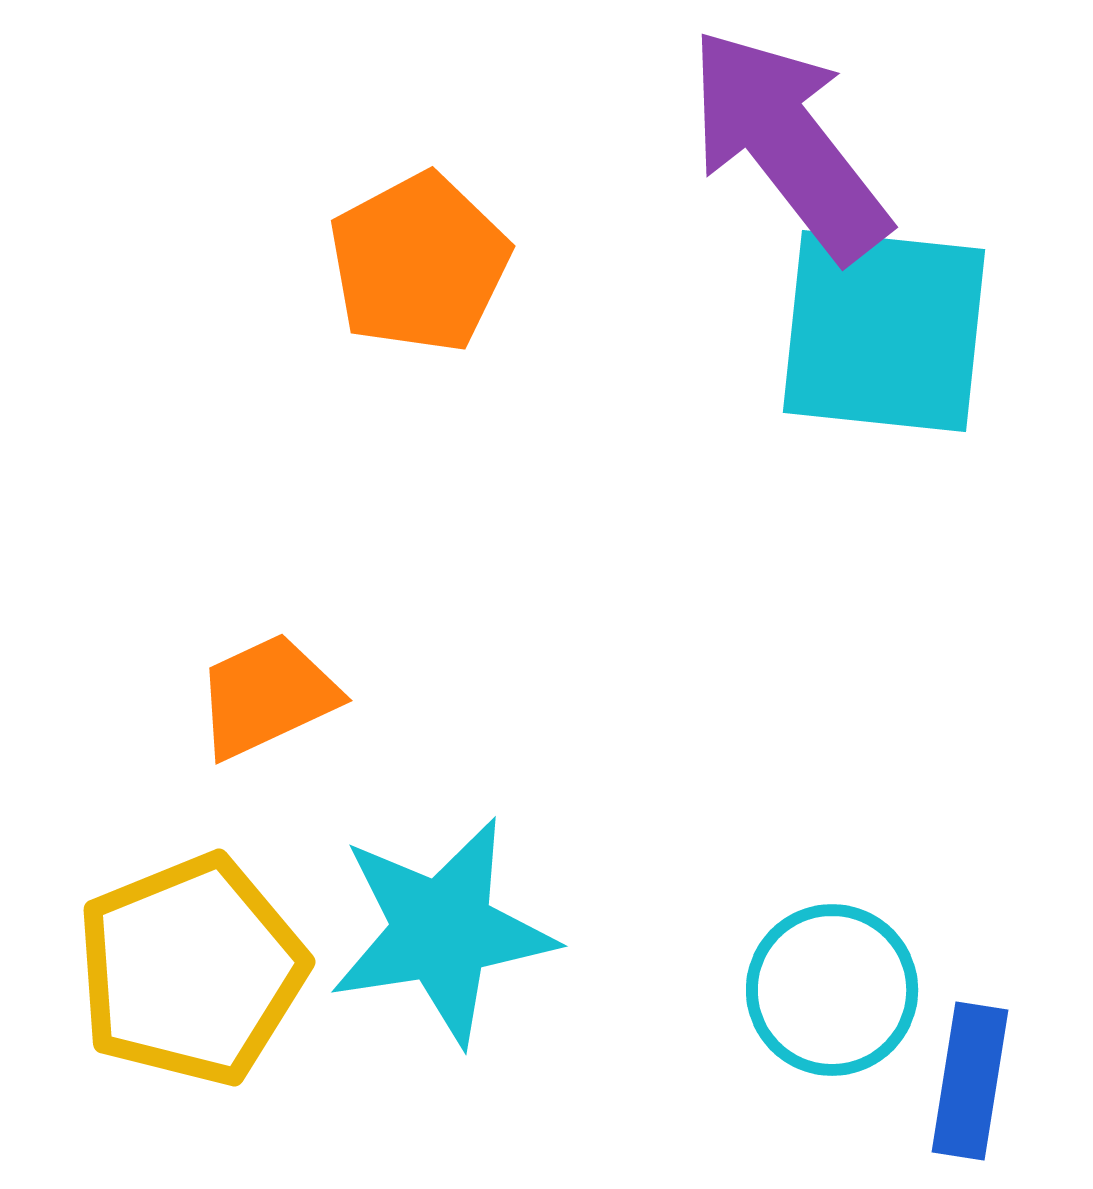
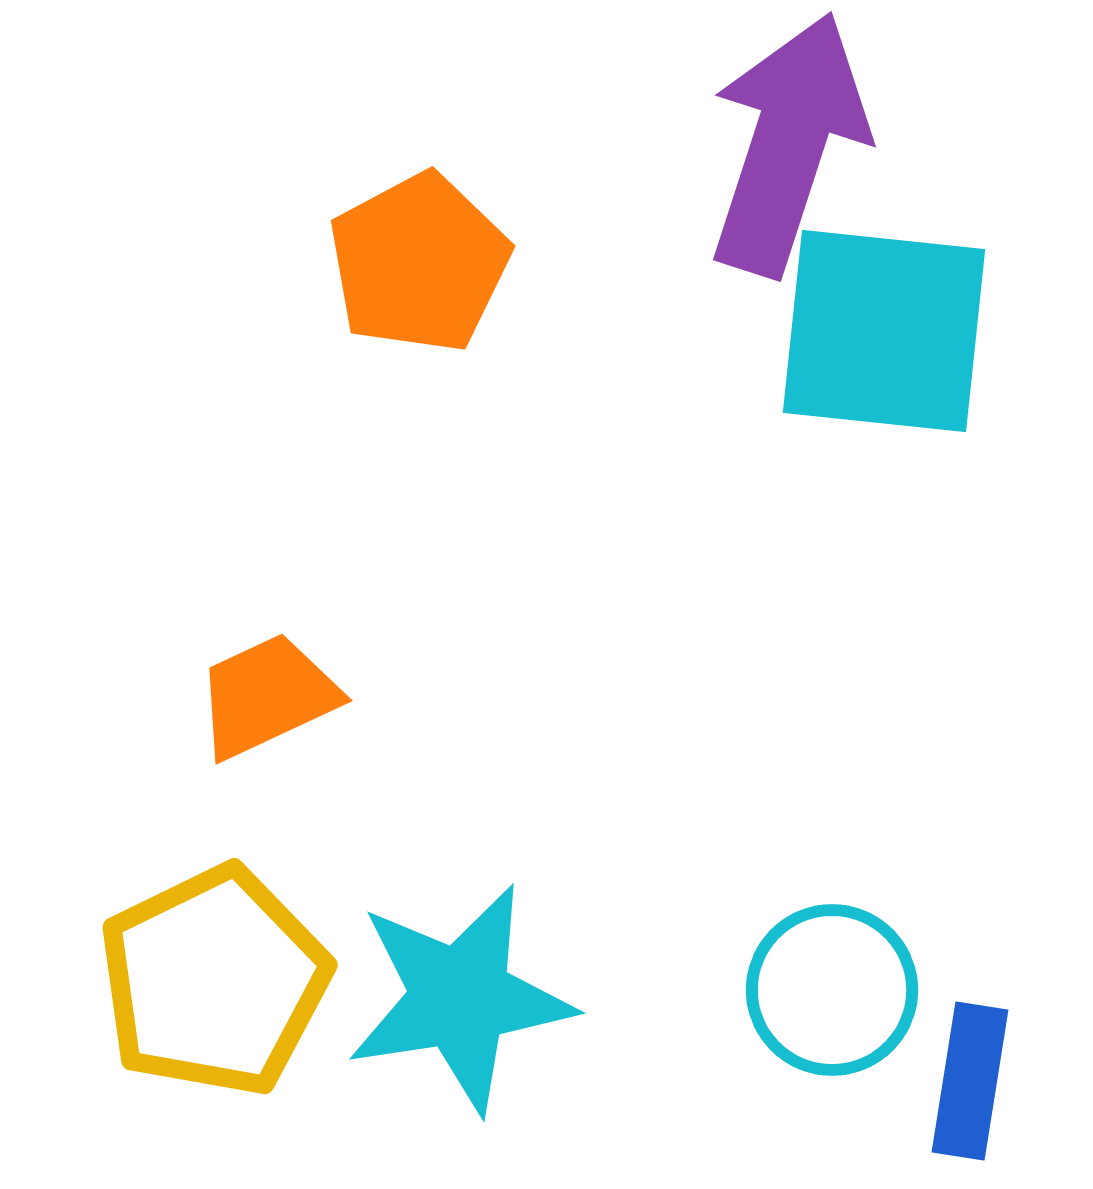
purple arrow: rotated 56 degrees clockwise
cyan star: moved 18 px right, 67 px down
yellow pentagon: moved 23 px right, 11 px down; rotated 4 degrees counterclockwise
